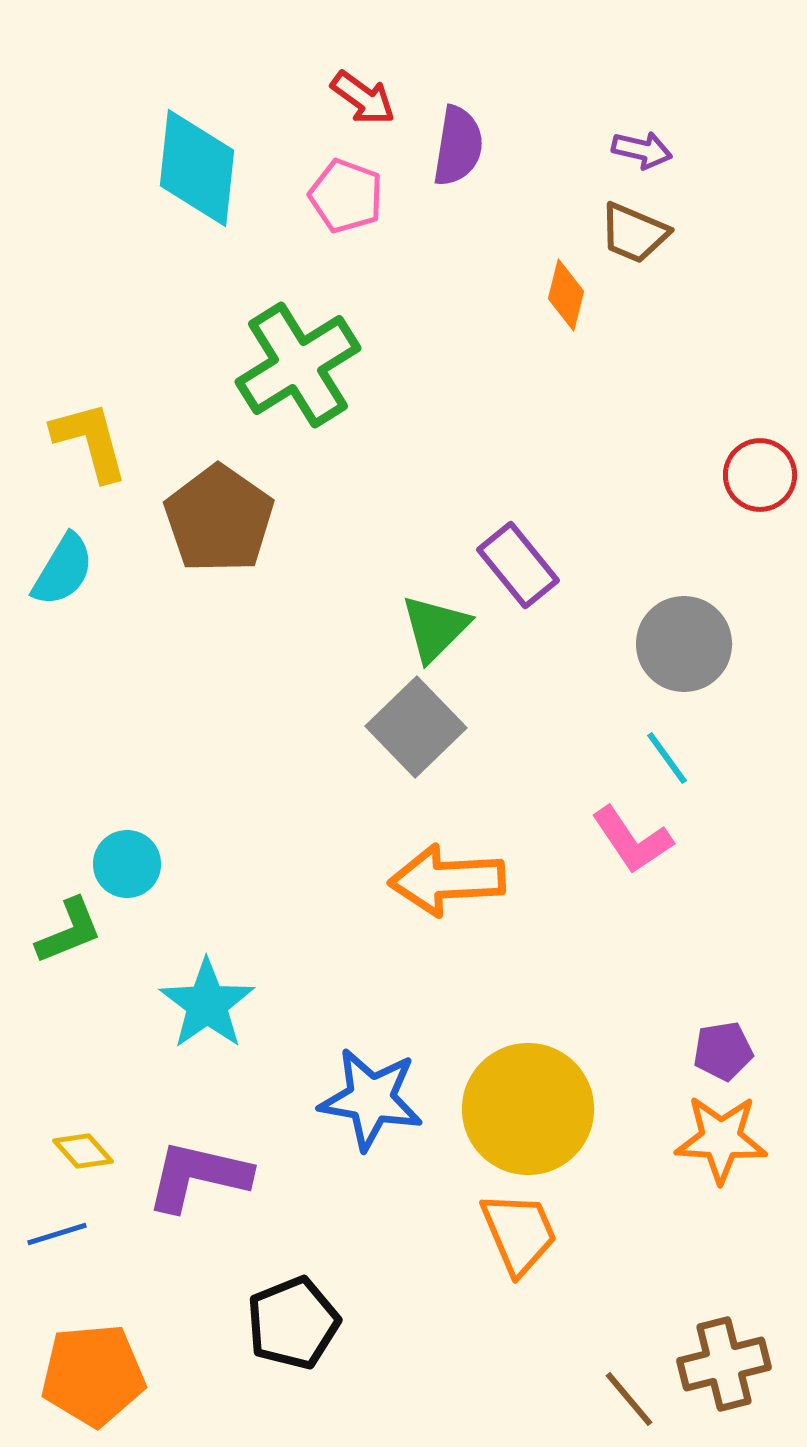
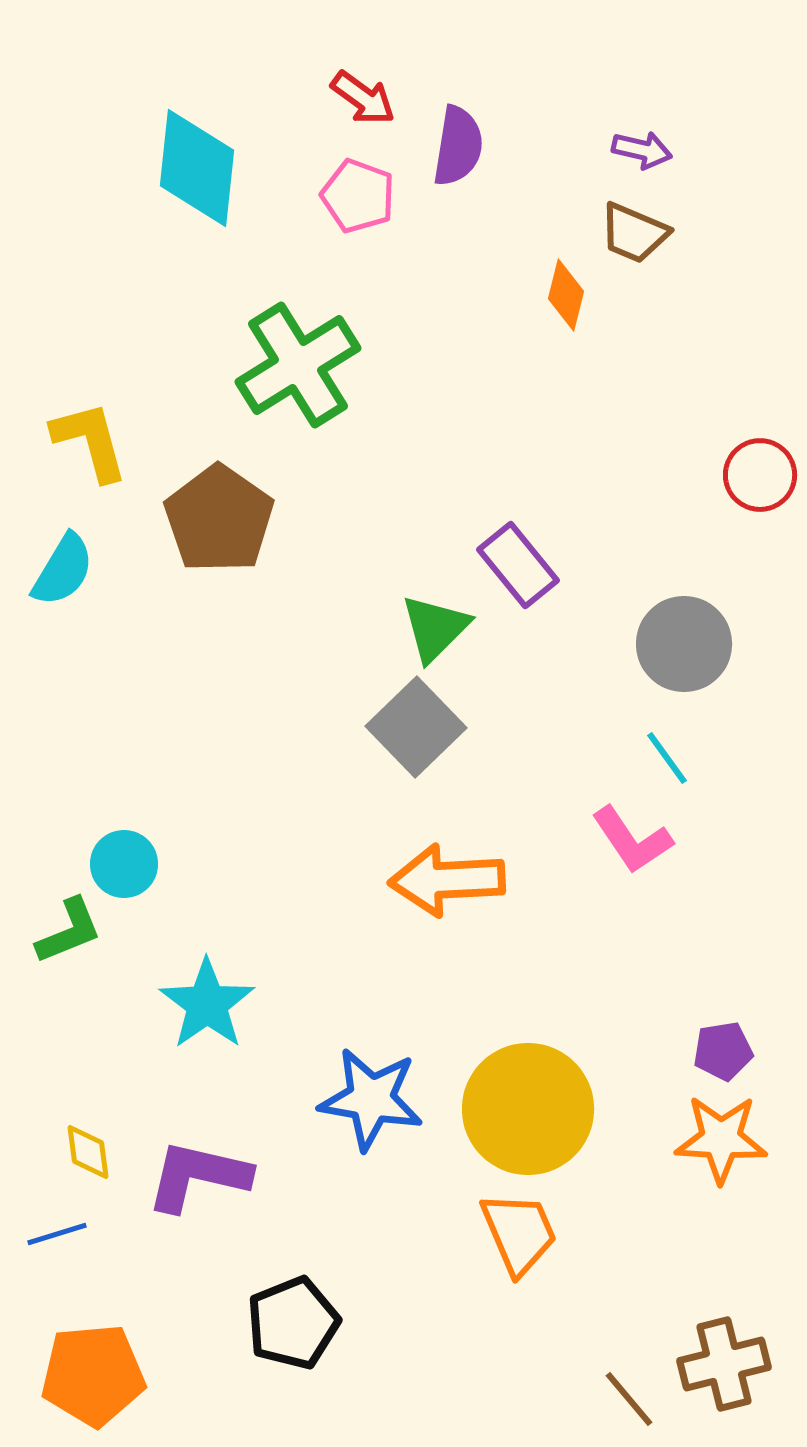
pink pentagon: moved 12 px right
cyan circle: moved 3 px left
yellow diamond: moved 5 px right, 1 px down; rotated 34 degrees clockwise
